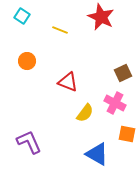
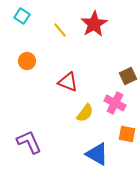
red star: moved 7 px left, 7 px down; rotated 16 degrees clockwise
yellow line: rotated 28 degrees clockwise
brown square: moved 5 px right, 3 px down
